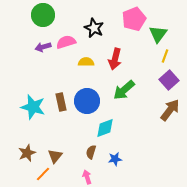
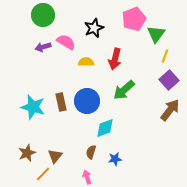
black star: rotated 24 degrees clockwise
green triangle: moved 2 px left
pink semicircle: rotated 48 degrees clockwise
